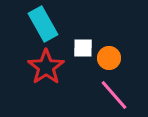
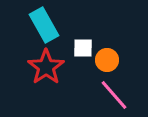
cyan rectangle: moved 1 px right, 1 px down
orange circle: moved 2 px left, 2 px down
